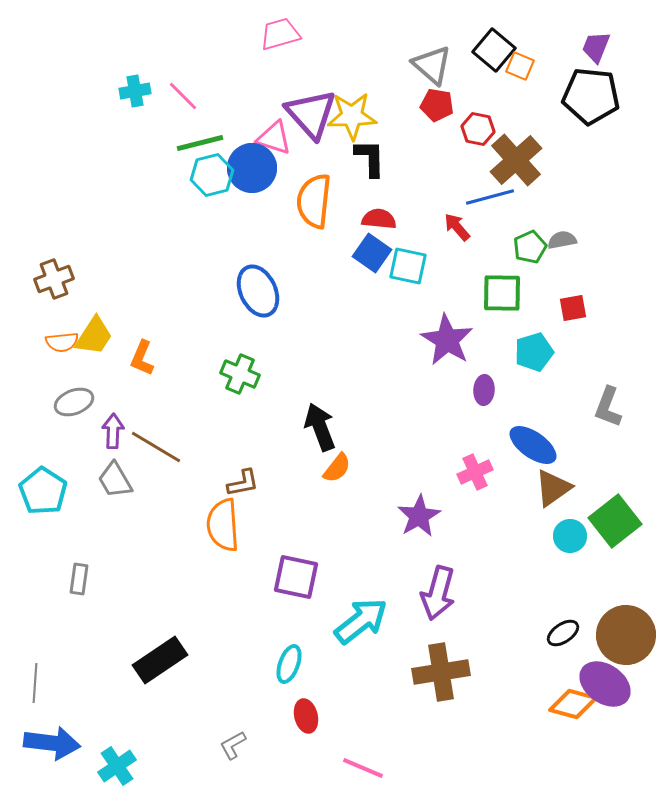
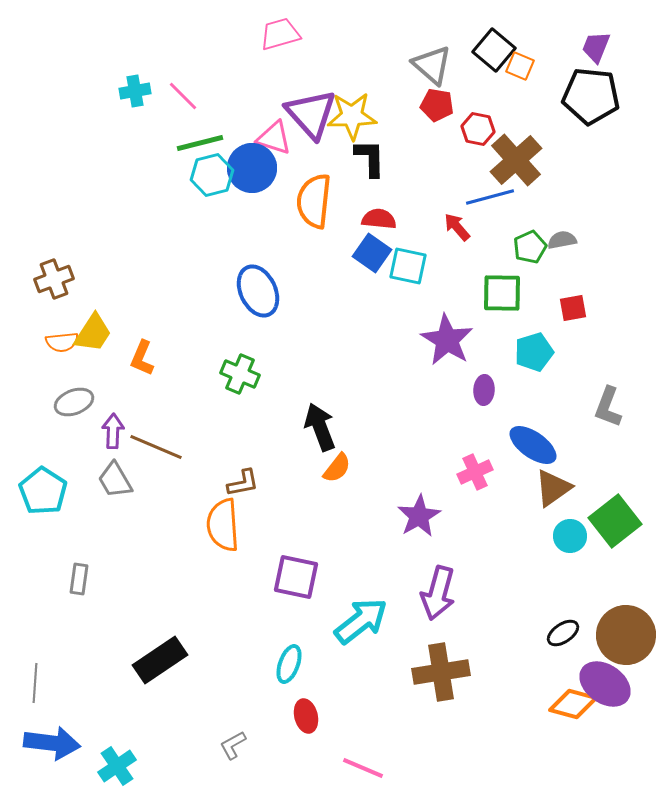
yellow trapezoid at (94, 336): moved 1 px left, 3 px up
brown line at (156, 447): rotated 8 degrees counterclockwise
